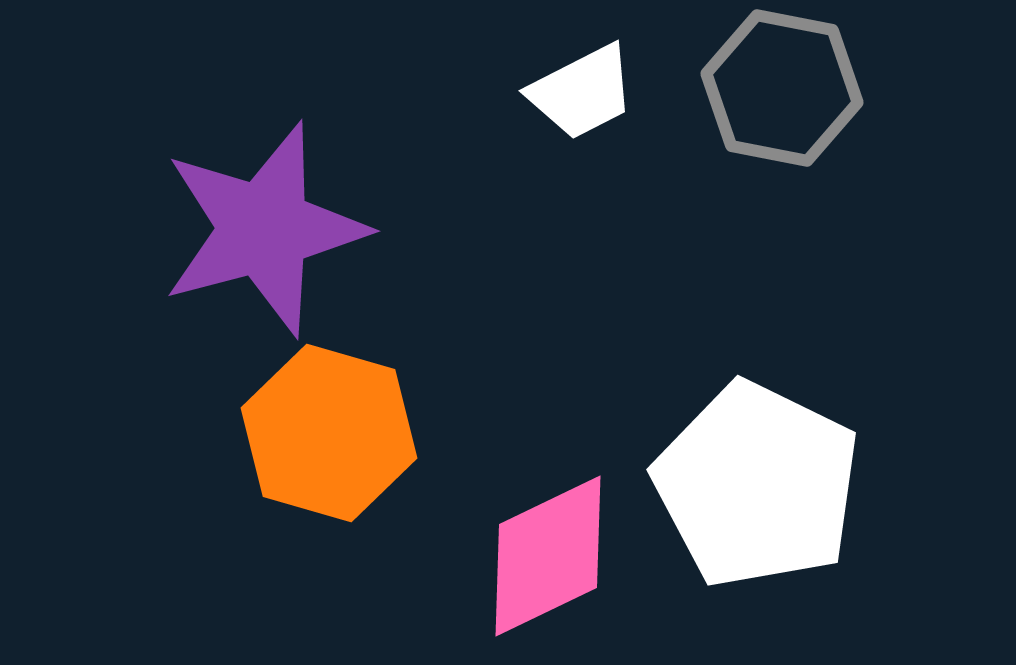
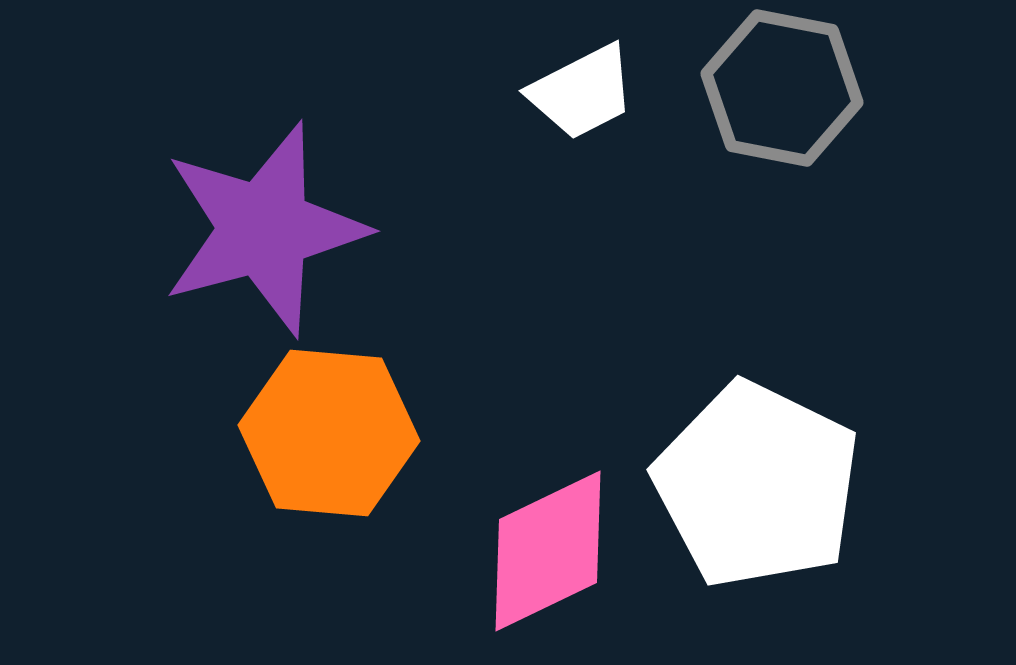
orange hexagon: rotated 11 degrees counterclockwise
pink diamond: moved 5 px up
